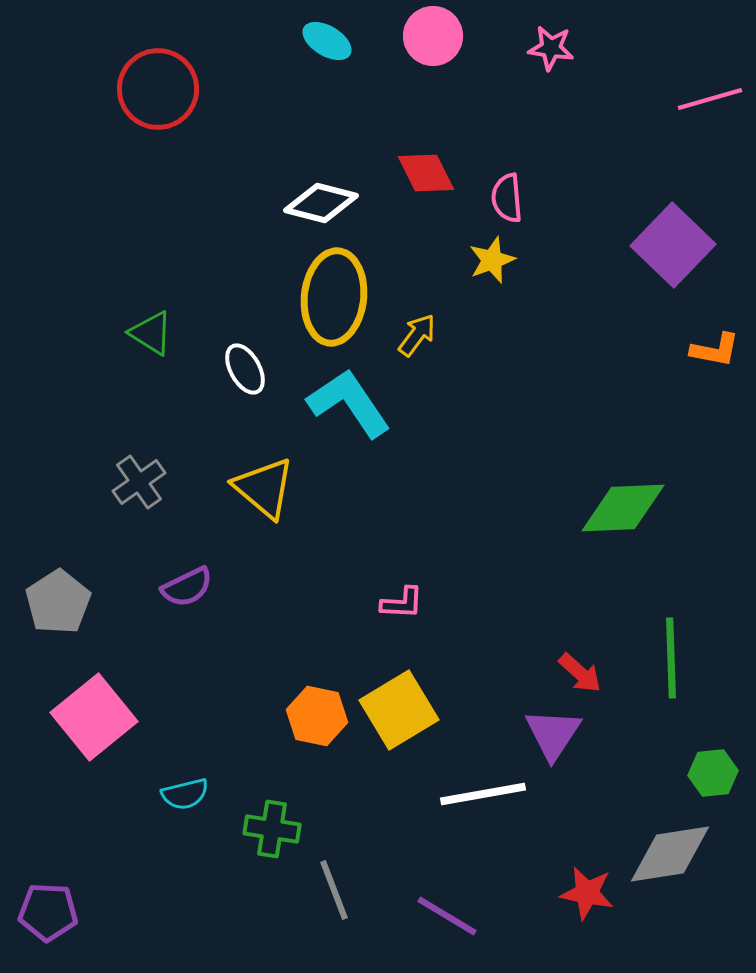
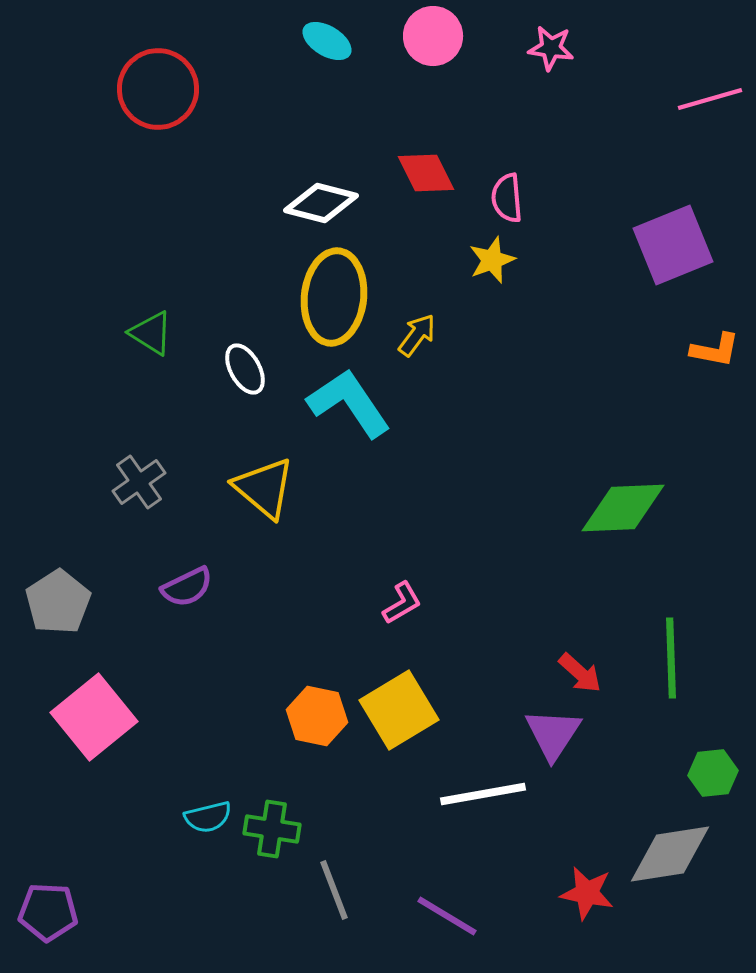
purple square: rotated 24 degrees clockwise
pink L-shape: rotated 33 degrees counterclockwise
cyan semicircle: moved 23 px right, 23 px down
